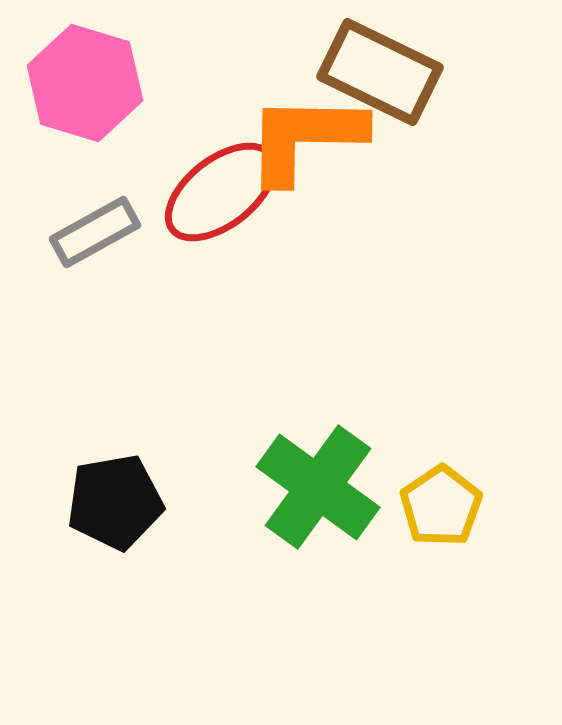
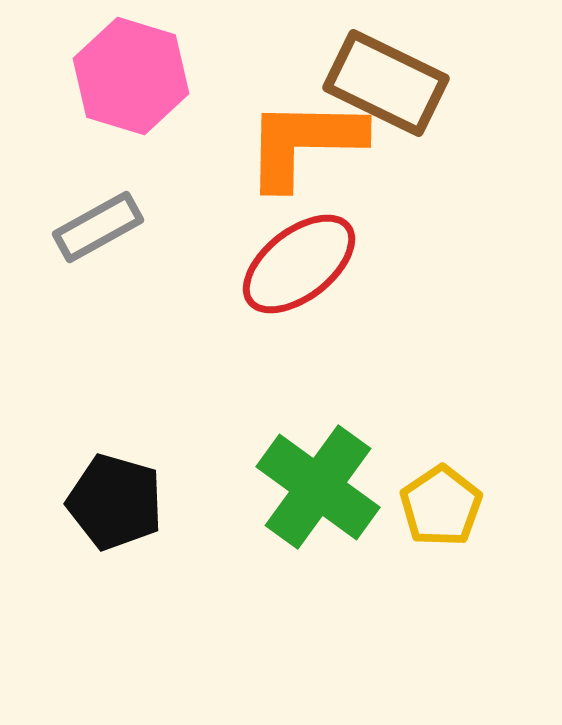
brown rectangle: moved 6 px right, 11 px down
pink hexagon: moved 46 px right, 7 px up
orange L-shape: moved 1 px left, 5 px down
red ellipse: moved 78 px right, 72 px down
gray rectangle: moved 3 px right, 5 px up
black pentagon: rotated 26 degrees clockwise
